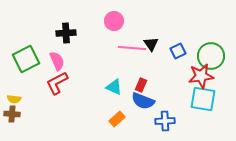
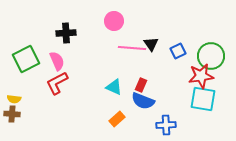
blue cross: moved 1 px right, 4 px down
